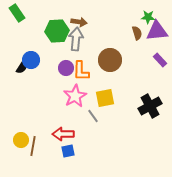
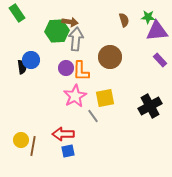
brown arrow: moved 9 px left
brown semicircle: moved 13 px left, 13 px up
brown circle: moved 3 px up
black semicircle: rotated 40 degrees counterclockwise
